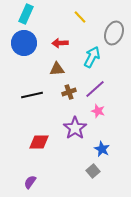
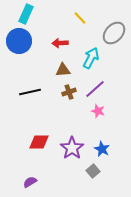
yellow line: moved 1 px down
gray ellipse: rotated 20 degrees clockwise
blue circle: moved 5 px left, 2 px up
cyan arrow: moved 1 px left, 1 px down
brown triangle: moved 6 px right, 1 px down
black line: moved 2 px left, 3 px up
purple star: moved 3 px left, 20 px down
purple semicircle: rotated 24 degrees clockwise
